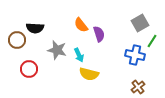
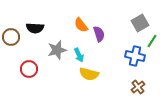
brown circle: moved 6 px left, 3 px up
gray star: rotated 30 degrees counterclockwise
blue cross: moved 1 px down
